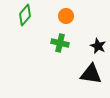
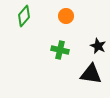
green diamond: moved 1 px left, 1 px down
green cross: moved 7 px down
